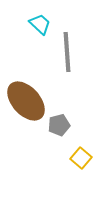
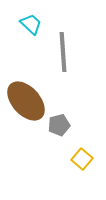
cyan trapezoid: moved 9 px left
gray line: moved 4 px left
yellow square: moved 1 px right, 1 px down
